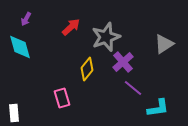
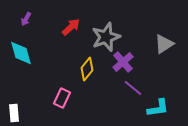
cyan diamond: moved 1 px right, 6 px down
pink rectangle: rotated 42 degrees clockwise
